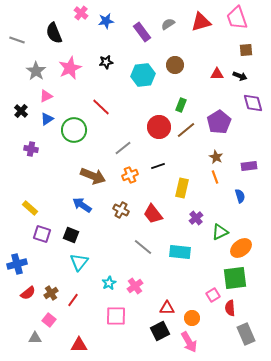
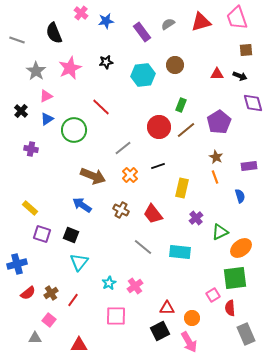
orange cross at (130, 175): rotated 21 degrees counterclockwise
